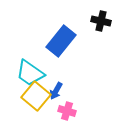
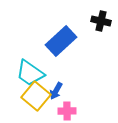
blue rectangle: rotated 8 degrees clockwise
pink cross: rotated 18 degrees counterclockwise
